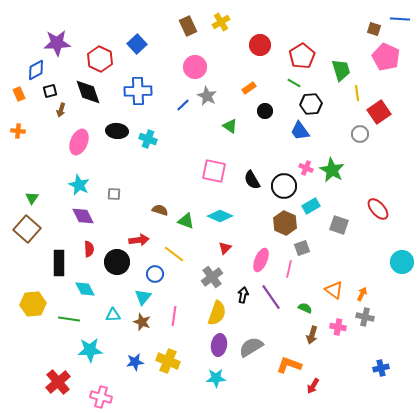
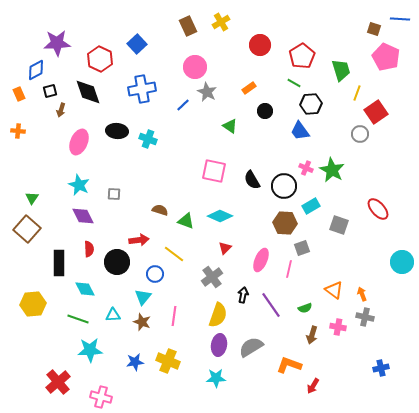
blue cross at (138, 91): moved 4 px right, 2 px up; rotated 8 degrees counterclockwise
yellow line at (357, 93): rotated 28 degrees clockwise
gray star at (207, 96): moved 4 px up
red square at (379, 112): moved 3 px left
brown hexagon at (285, 223): rotated 20 degrees counterclockwise
orange arrow at (362, 294): rotated 48 degrees counterclockwise
purple line at (271, 297): moved 8 px down
green semicircle at (305, 308): rotated 136 degrees clockwise
yellow semicircle at (217, 313): moved 1 px right, 2 px down
green line at (69, 319): moved 9 px right; rotated 10 degrees clockwise
